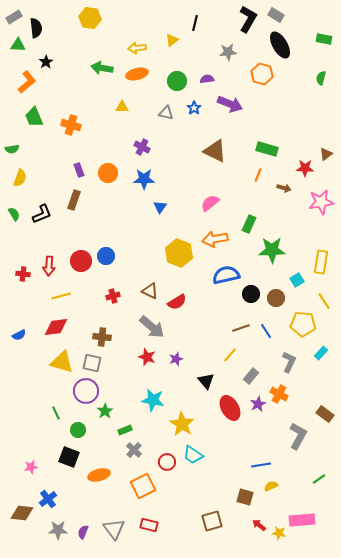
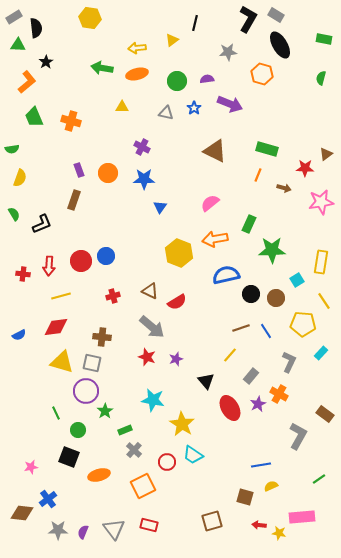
orange cross at (71, 125): moved 4 px up
black L-shape at (42, 214): moved 10 px down
pink rectangle at (302, 520): moved 3 px up
red arrow at (259, 525): rotated 32 degrees counterclockwise
